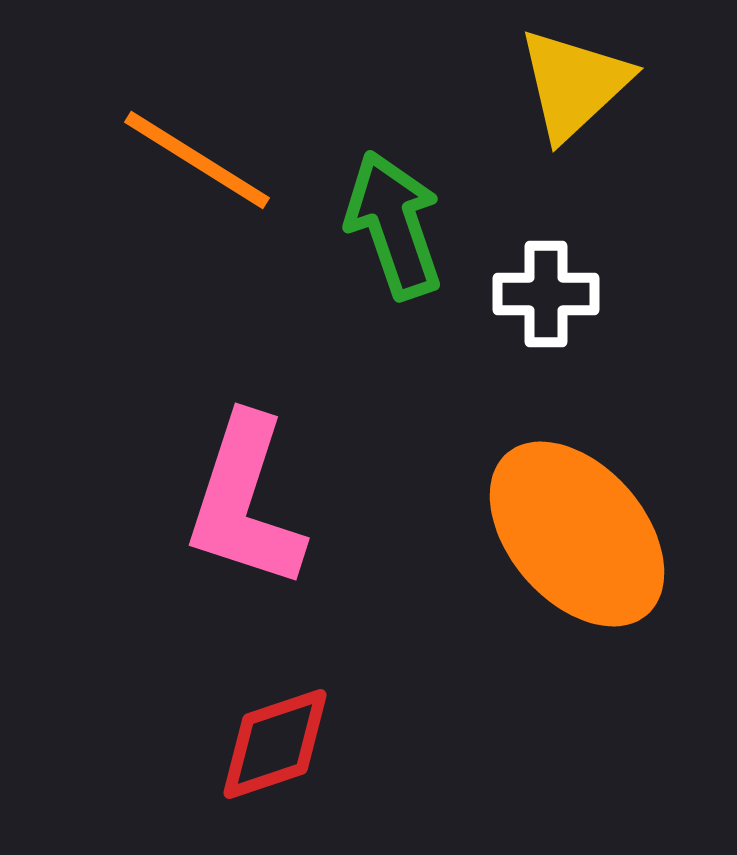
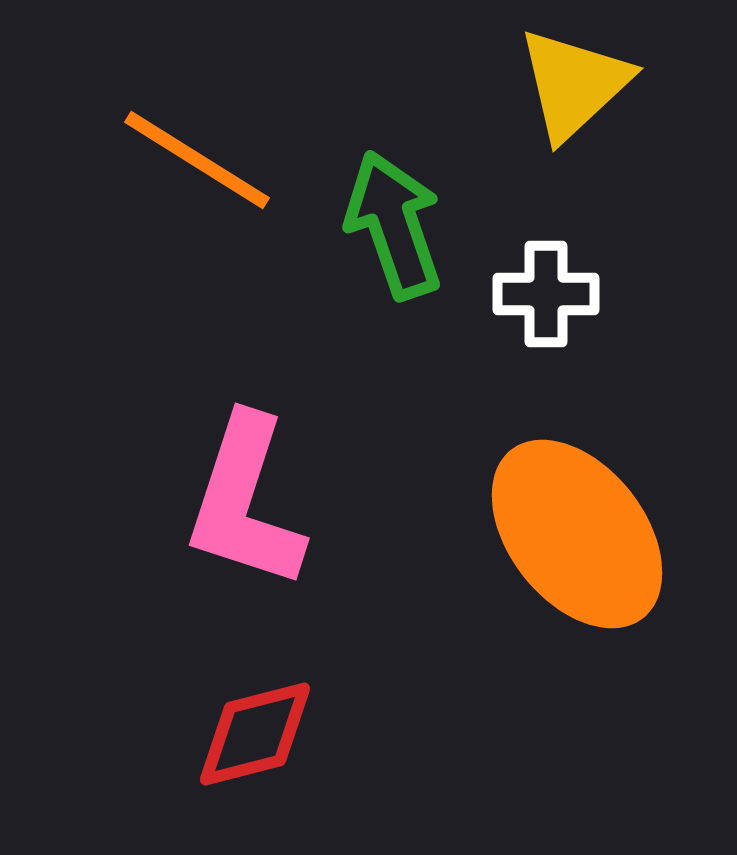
orange ellipse: rotated 3 degrees clockwise
red diamond: moved 20 px left, 10 px up; rotated 4 degrees clockwise
